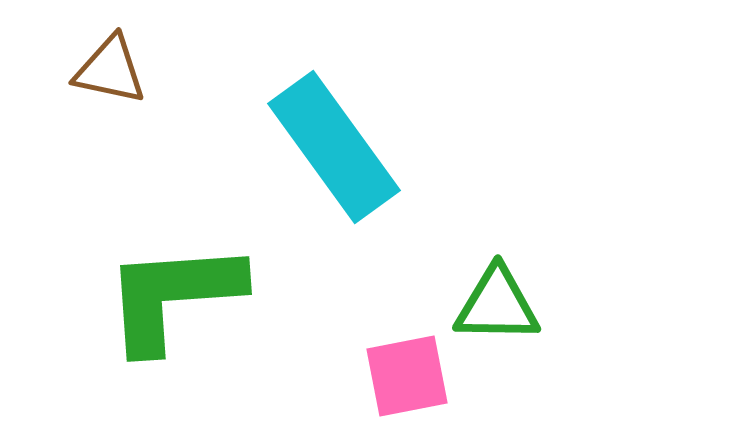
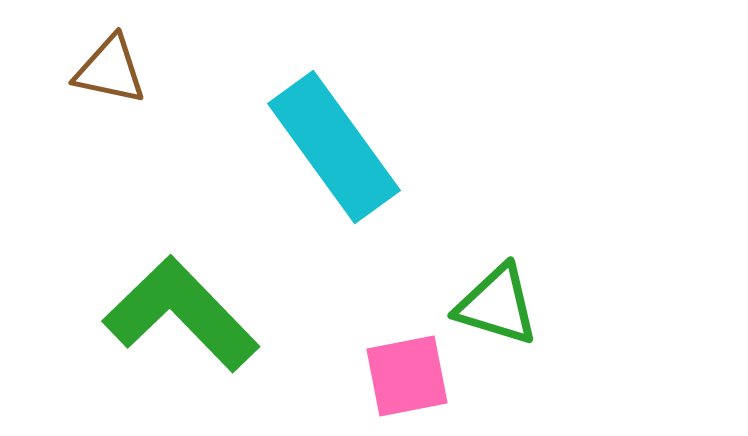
green L-shape: moved 8 px right, 18 px down; rotated 50 degrees clockwise
green triangle: rotated 16 degrees clockwise
